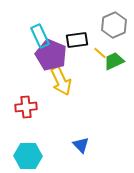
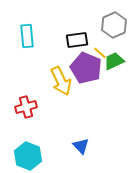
cyan rectangle: moved 13 px left; rotated 20 degrees clockwise
purple pentagon: moved 35 px right, 13 px down
red cross: rotated 10 degrees counterclockwise
blue triangle: moved 1 px down
cyan hexagon: rotated 20 degrees clockwise
